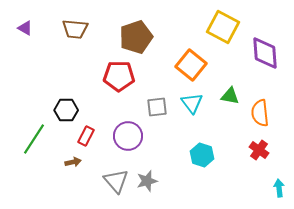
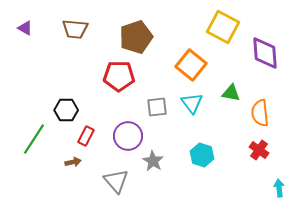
green triangle: moved 1 px right, 3 px up
gray star: moved 6 px right, 20 px up; rotated 25 degrees counterclockwise
